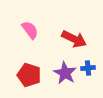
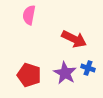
pink semicircle: moved 1 px left, 15 px up; rotated 132 degrees counterclockwise
blue cross: rotated 24 degrees clockwise
